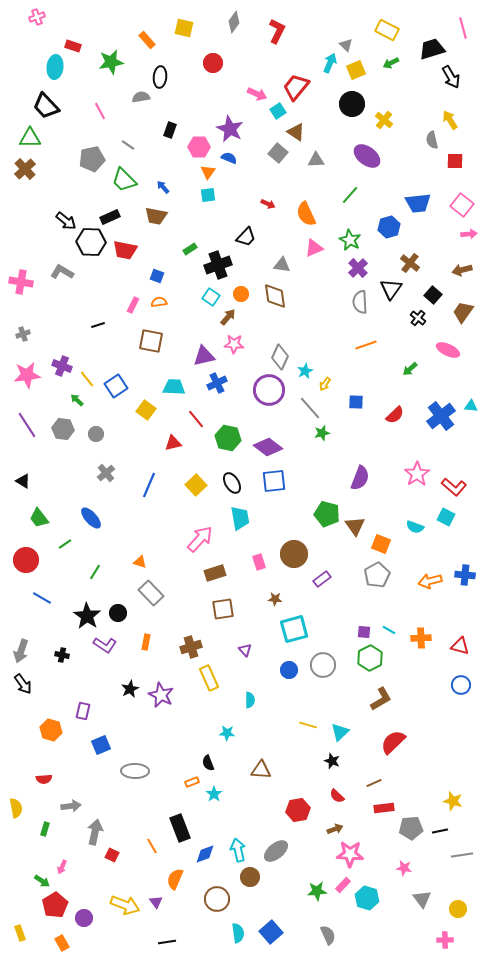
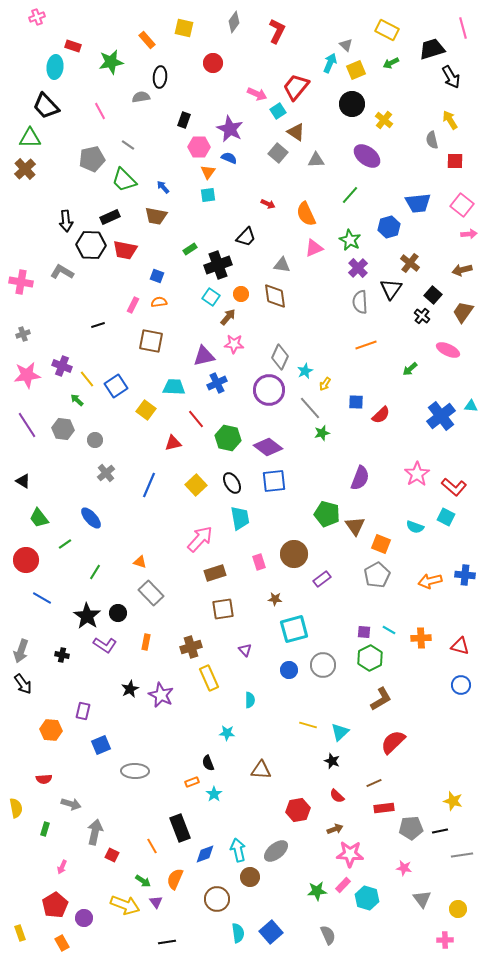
black rectangle at (170, 130): moved 14 px right, 10 px up
black arrow at (66, 221): rotated 45 degrees clockwise
black hexagon at (91, 242): moved 3 px down
black cross at (418, 318): moved 4 px right, 2 px up
red semicircle at (395, 415): moved 14 px left
gray circle at (96, 434): moved 1 px left, 6 px down
orange hexagon at (51, 730): rotated 10 degrees counterclockwise
gray arrow at (71, 806): moved 2 px up; rotated 24 degrees clockwise
green arrow at (42, 881): moved 101 px right
